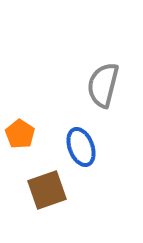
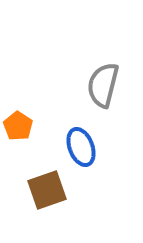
orange pentagon: moved 2 px left, 8 px up
